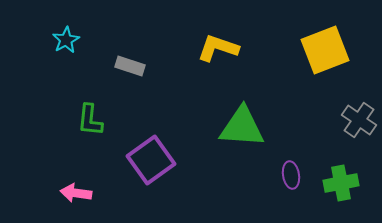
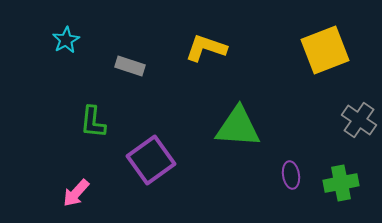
yellow L-shape: moved 12 px left
green L-shape: moved 3 px right, 2 px down
green triangle: moved 4 px left
pink arrow: rotated 56 degrees counterclockwise
